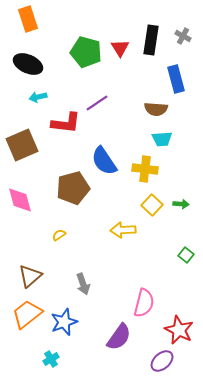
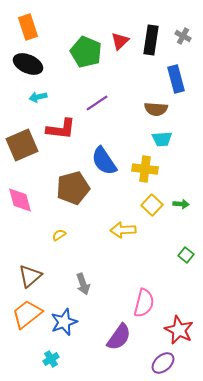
orange rectangle: moved 8 px down
red triangle: moved 7 px up; rotated 18 degrees clockwise
green pentagon: rotated 8 degrees clockwise
red L-shape: moved 5 px left, 6 px down
purple ellipse: moved 1 px right, 2 px down
